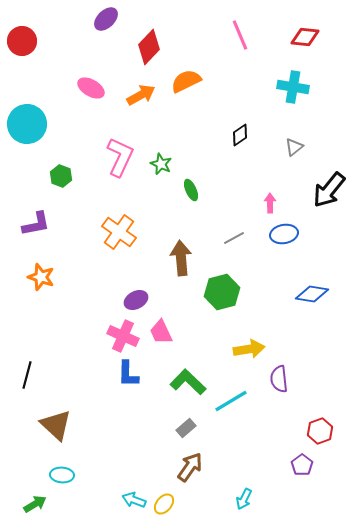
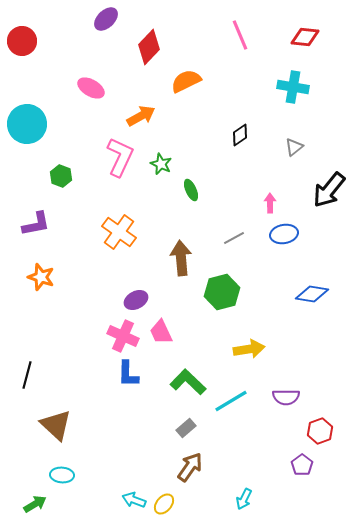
orange arrow at (141, 95): moved 21 px down
purple semicircle at (279, 379): moved 7 px right, 18 px down; rotated 84 degrees counterclockwise
